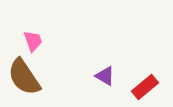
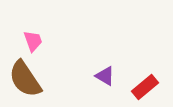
brown semicircle: moved 1 px right, 2 px down
